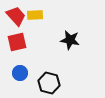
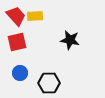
yellow rectangle: moved 1 px down
black hexagon: rotated 15 degrees counterclockwise
